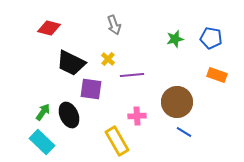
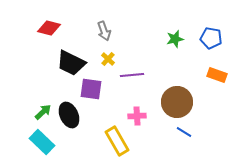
gray arrow: moved 10 px left, 6 px down
green arrow: rotated 12 degrees clockwise
